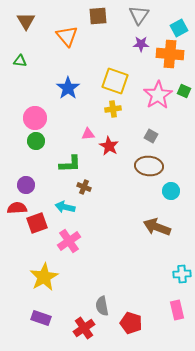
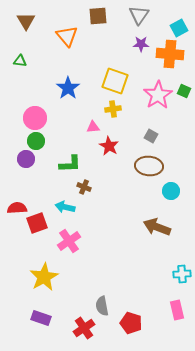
pink triangle: moved 5 px right, 7 px up
purple circle: moved 26 px up
